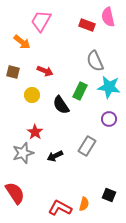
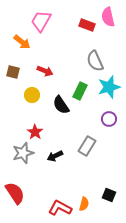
cyan star: rotated 25 degrees counterclockwise
